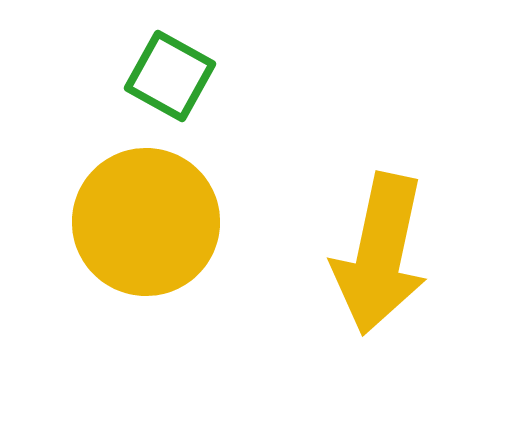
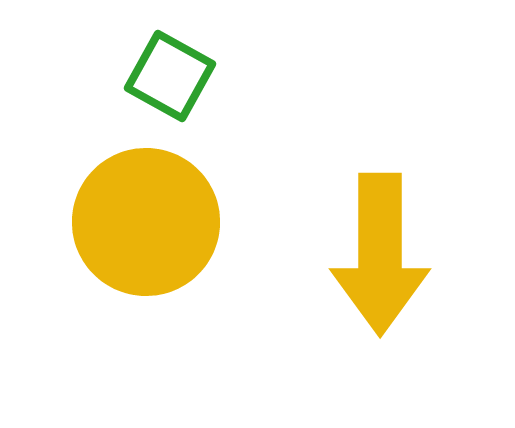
yellow arrow: rotated 12 degrees counterclockwise
